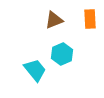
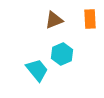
cyan trapezoid: moved 2 px right
